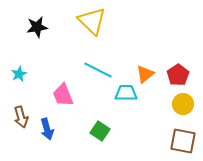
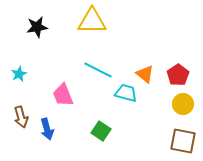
yellow triangle: rotated 44 degrees counterclockwise
orange triangle: rotated 42 degrees counterclockwise
cyan trapezoid: rotated 15 degrees clockwise
green square: moved 1 px right
